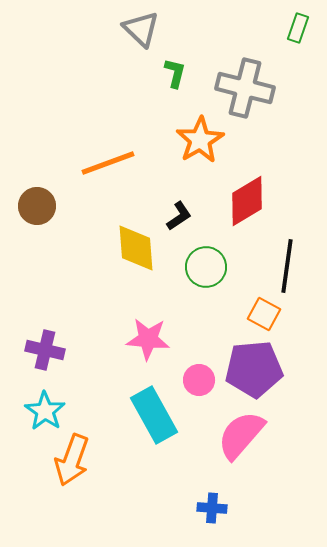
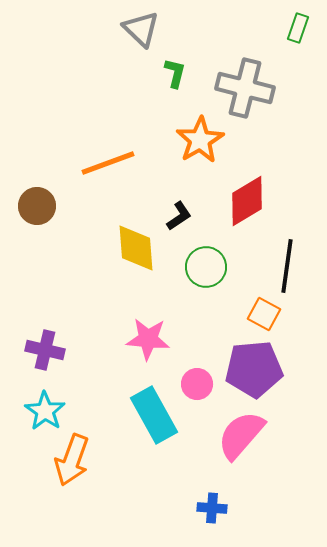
pink circle: moved 2 px left, 4 px down
